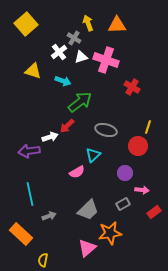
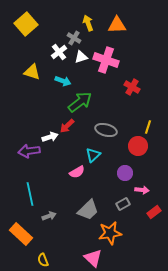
yellow triangle: moved 1 px left, 1 px down
pink triangle: moved 6 px right, 10 px down; rotated 36 degrees counterclockwise
yellow semicircle: rotated 32 degrees counterclockwise
